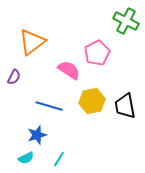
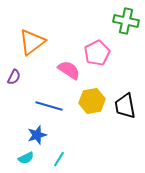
green cross: rotated 15 degrees counterclockwise
